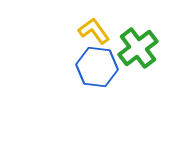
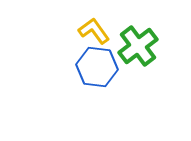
green cross: moved 2 px up
